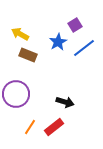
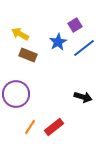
black arrow: moved 18 px right, 5 px up
